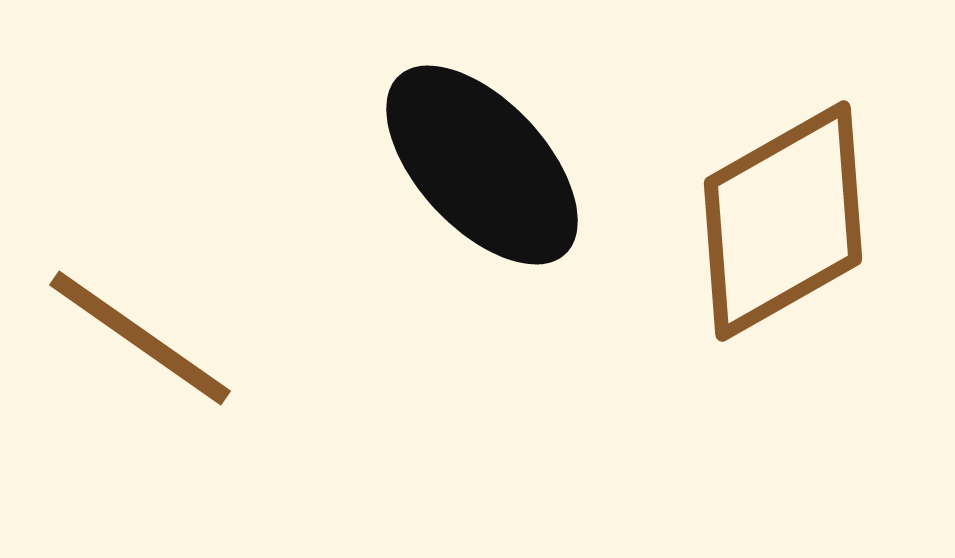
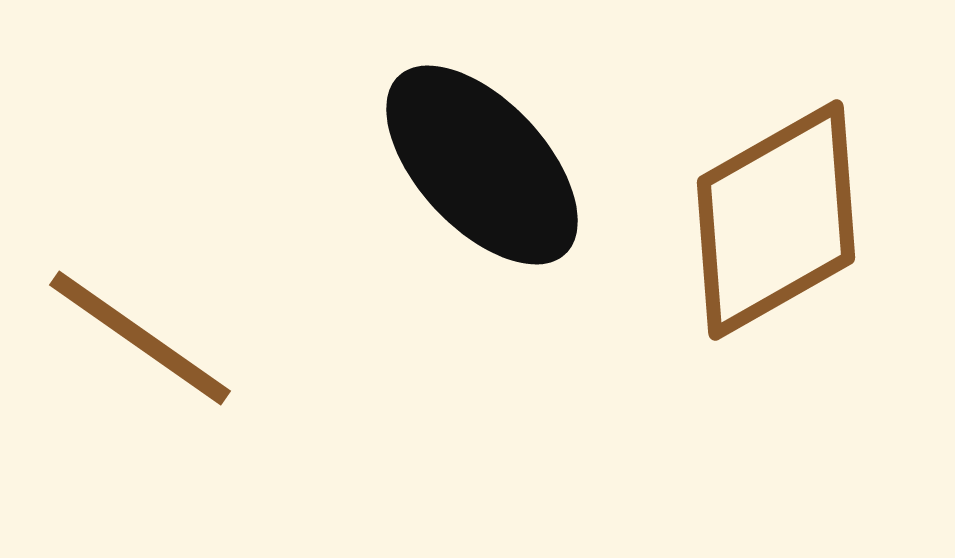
brown diamond: moved 7 px left, 1 px up
